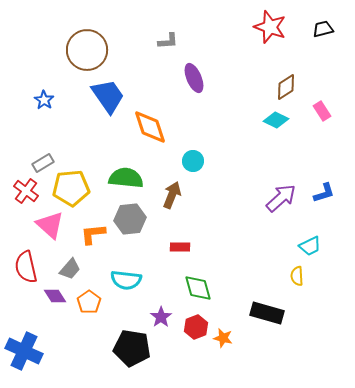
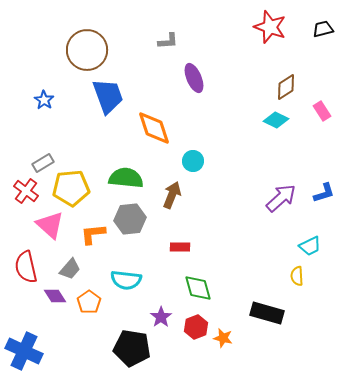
blue trapezoid: rotated 15 degrees clockwise
orange diamond: moved 4 px right, 1 px down
